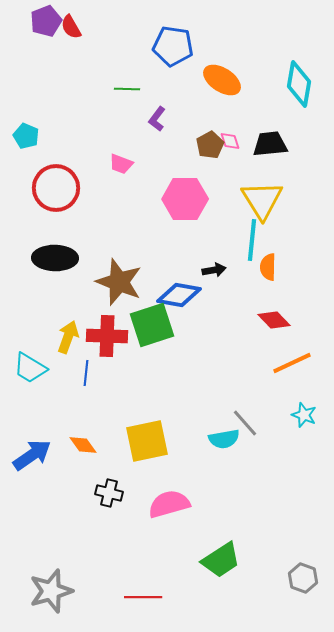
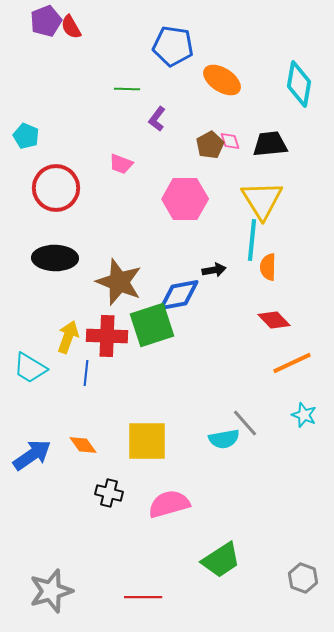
blue diamond: rotated 21 degrees counterclockwise
yellow square: rotated 12 degrees clockwise
